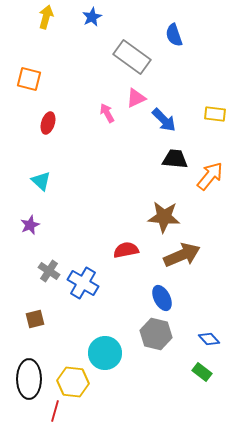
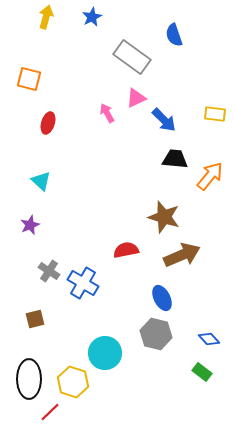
brown star: rotated 12 degrees clockwise
yellow hexagon: rotated 12 degrees clockwise
red line: moved 5 px left, 1 px down; rotated 30 degrees clockwise
